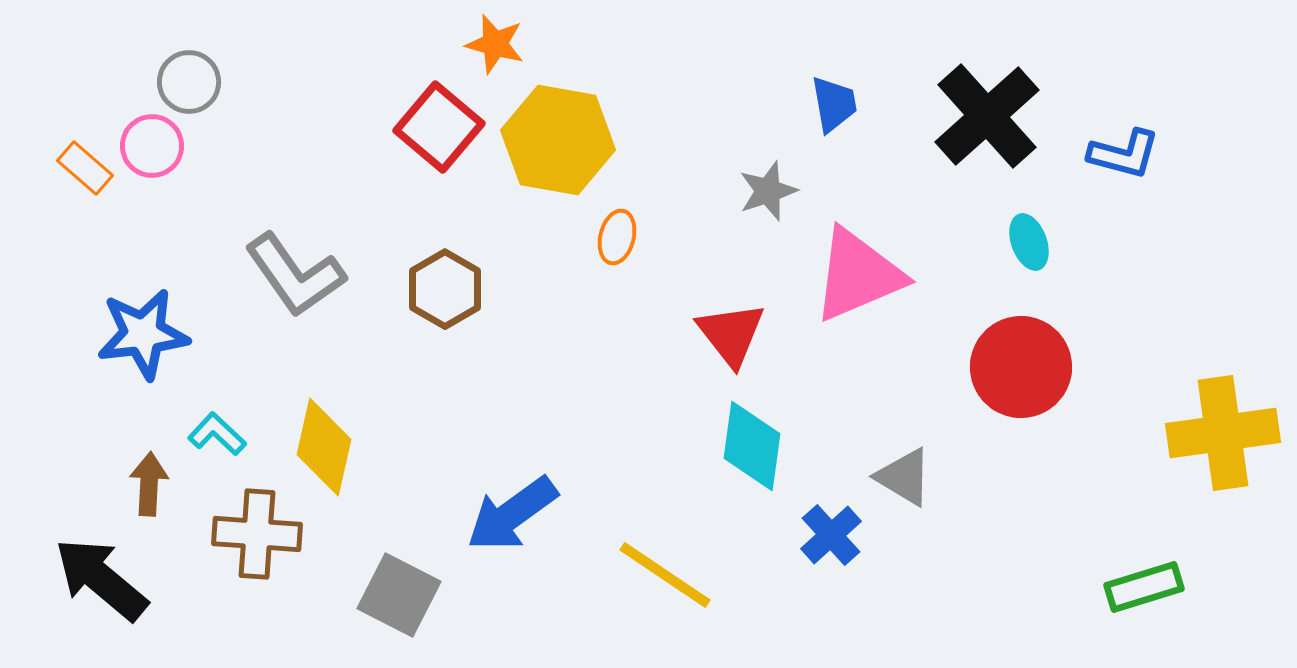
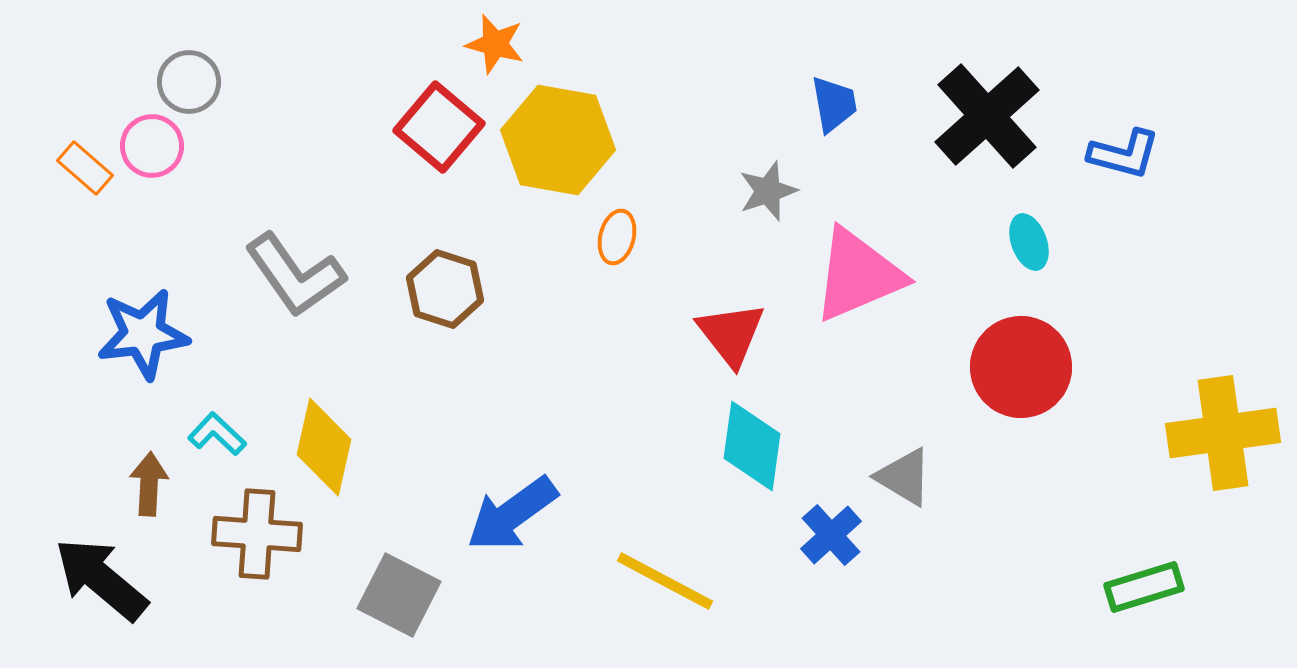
brown hexagon: rotated 12 degrees counterclockwise
yellow line: moved 6 px down; rotated 6 degrees counterclockwise
